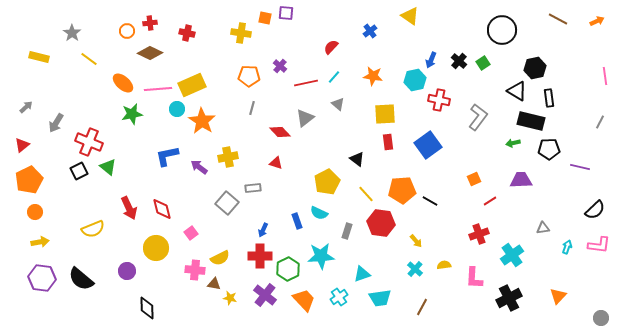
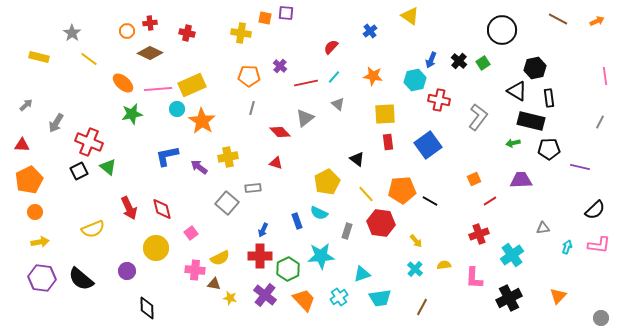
gray arrow at (26, 107): moved 2 px up
red triangle at (22, 145): rotated 42 degrees clockwise
